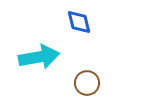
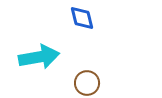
blue diamond: moved 3 px right, 4 px up
